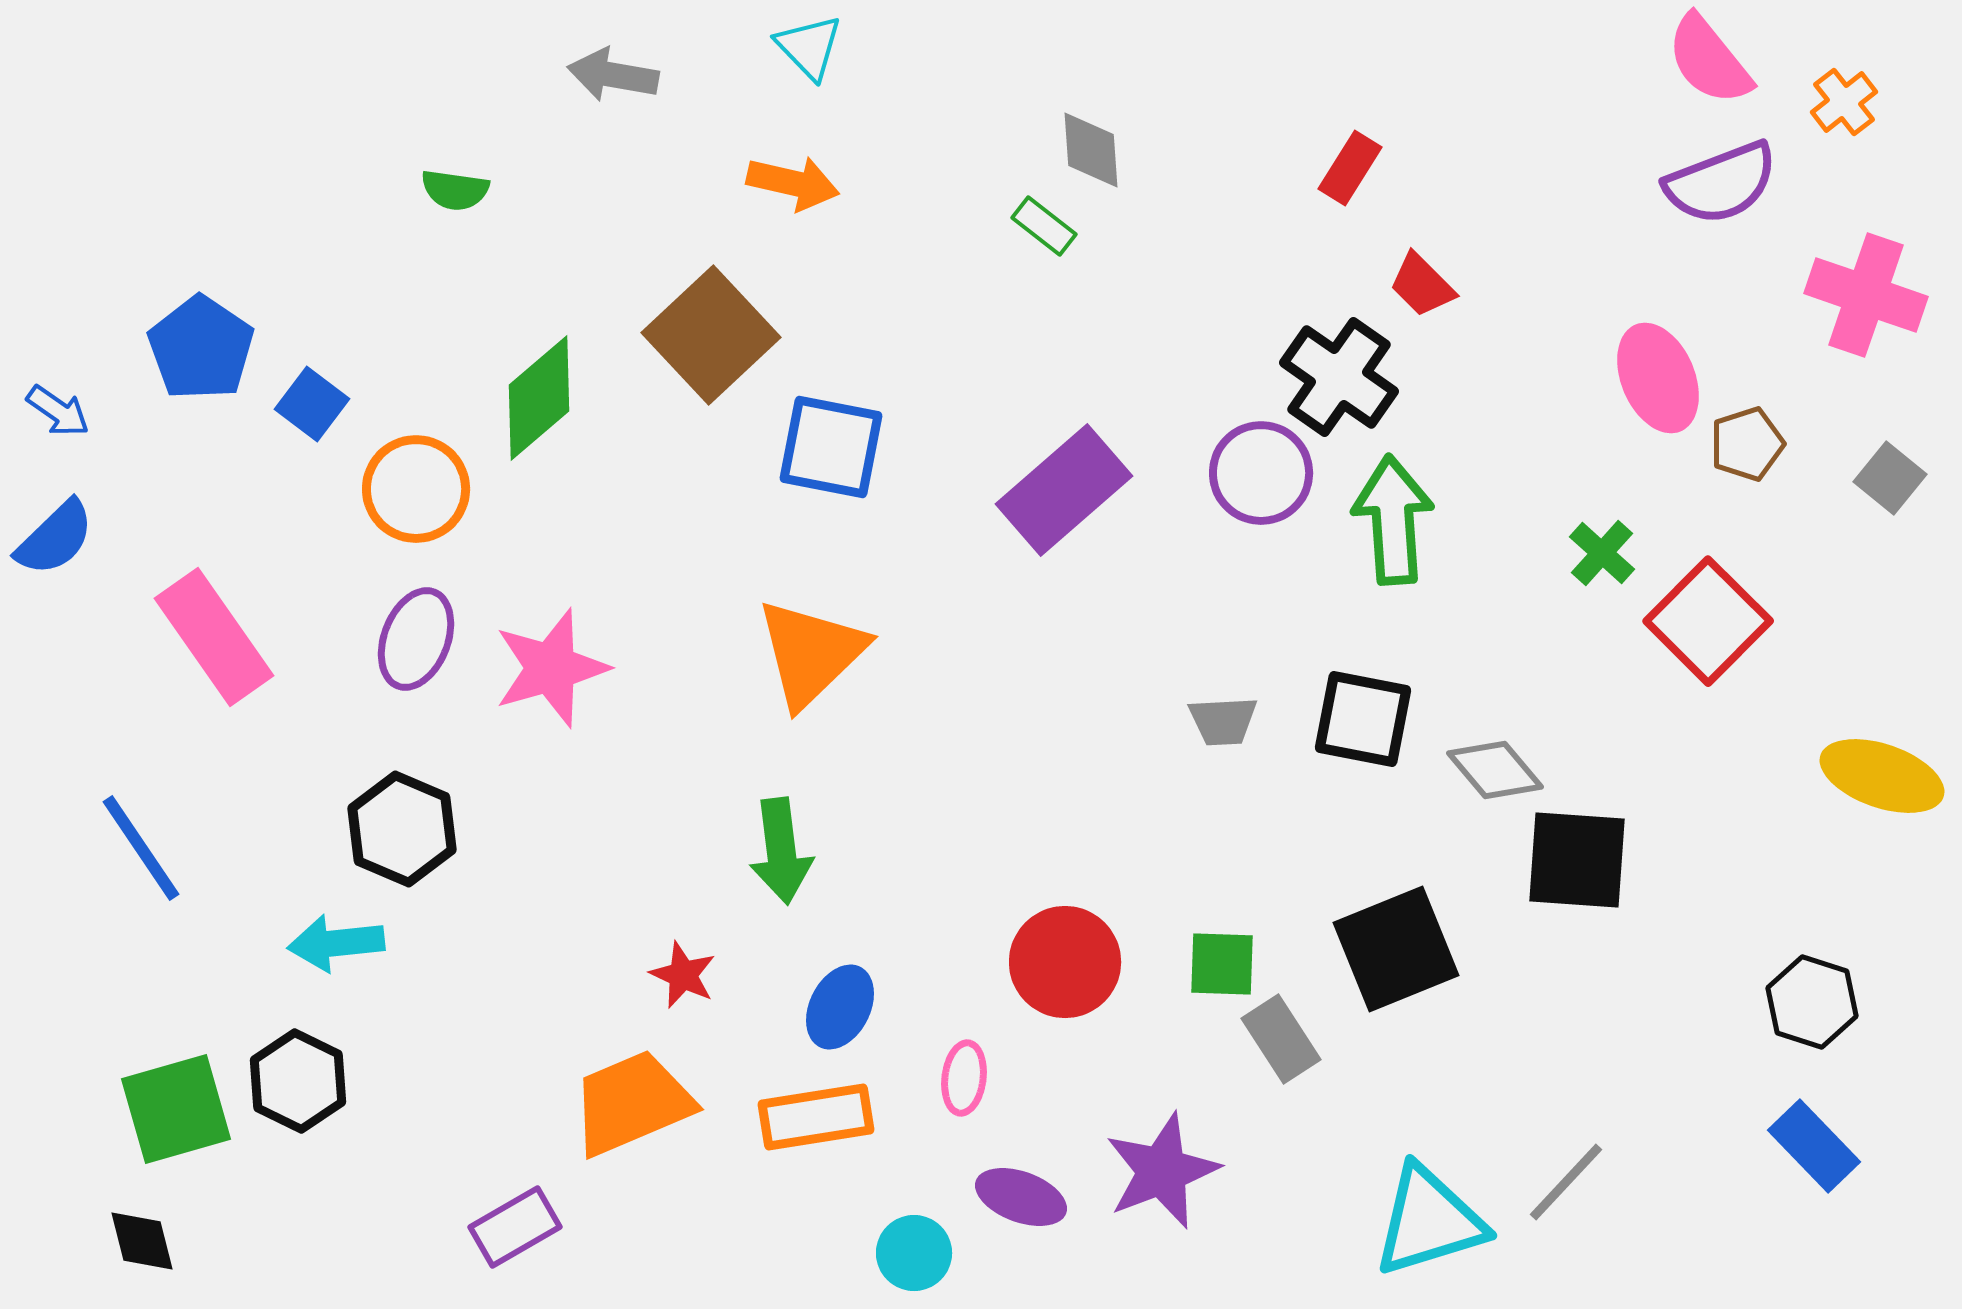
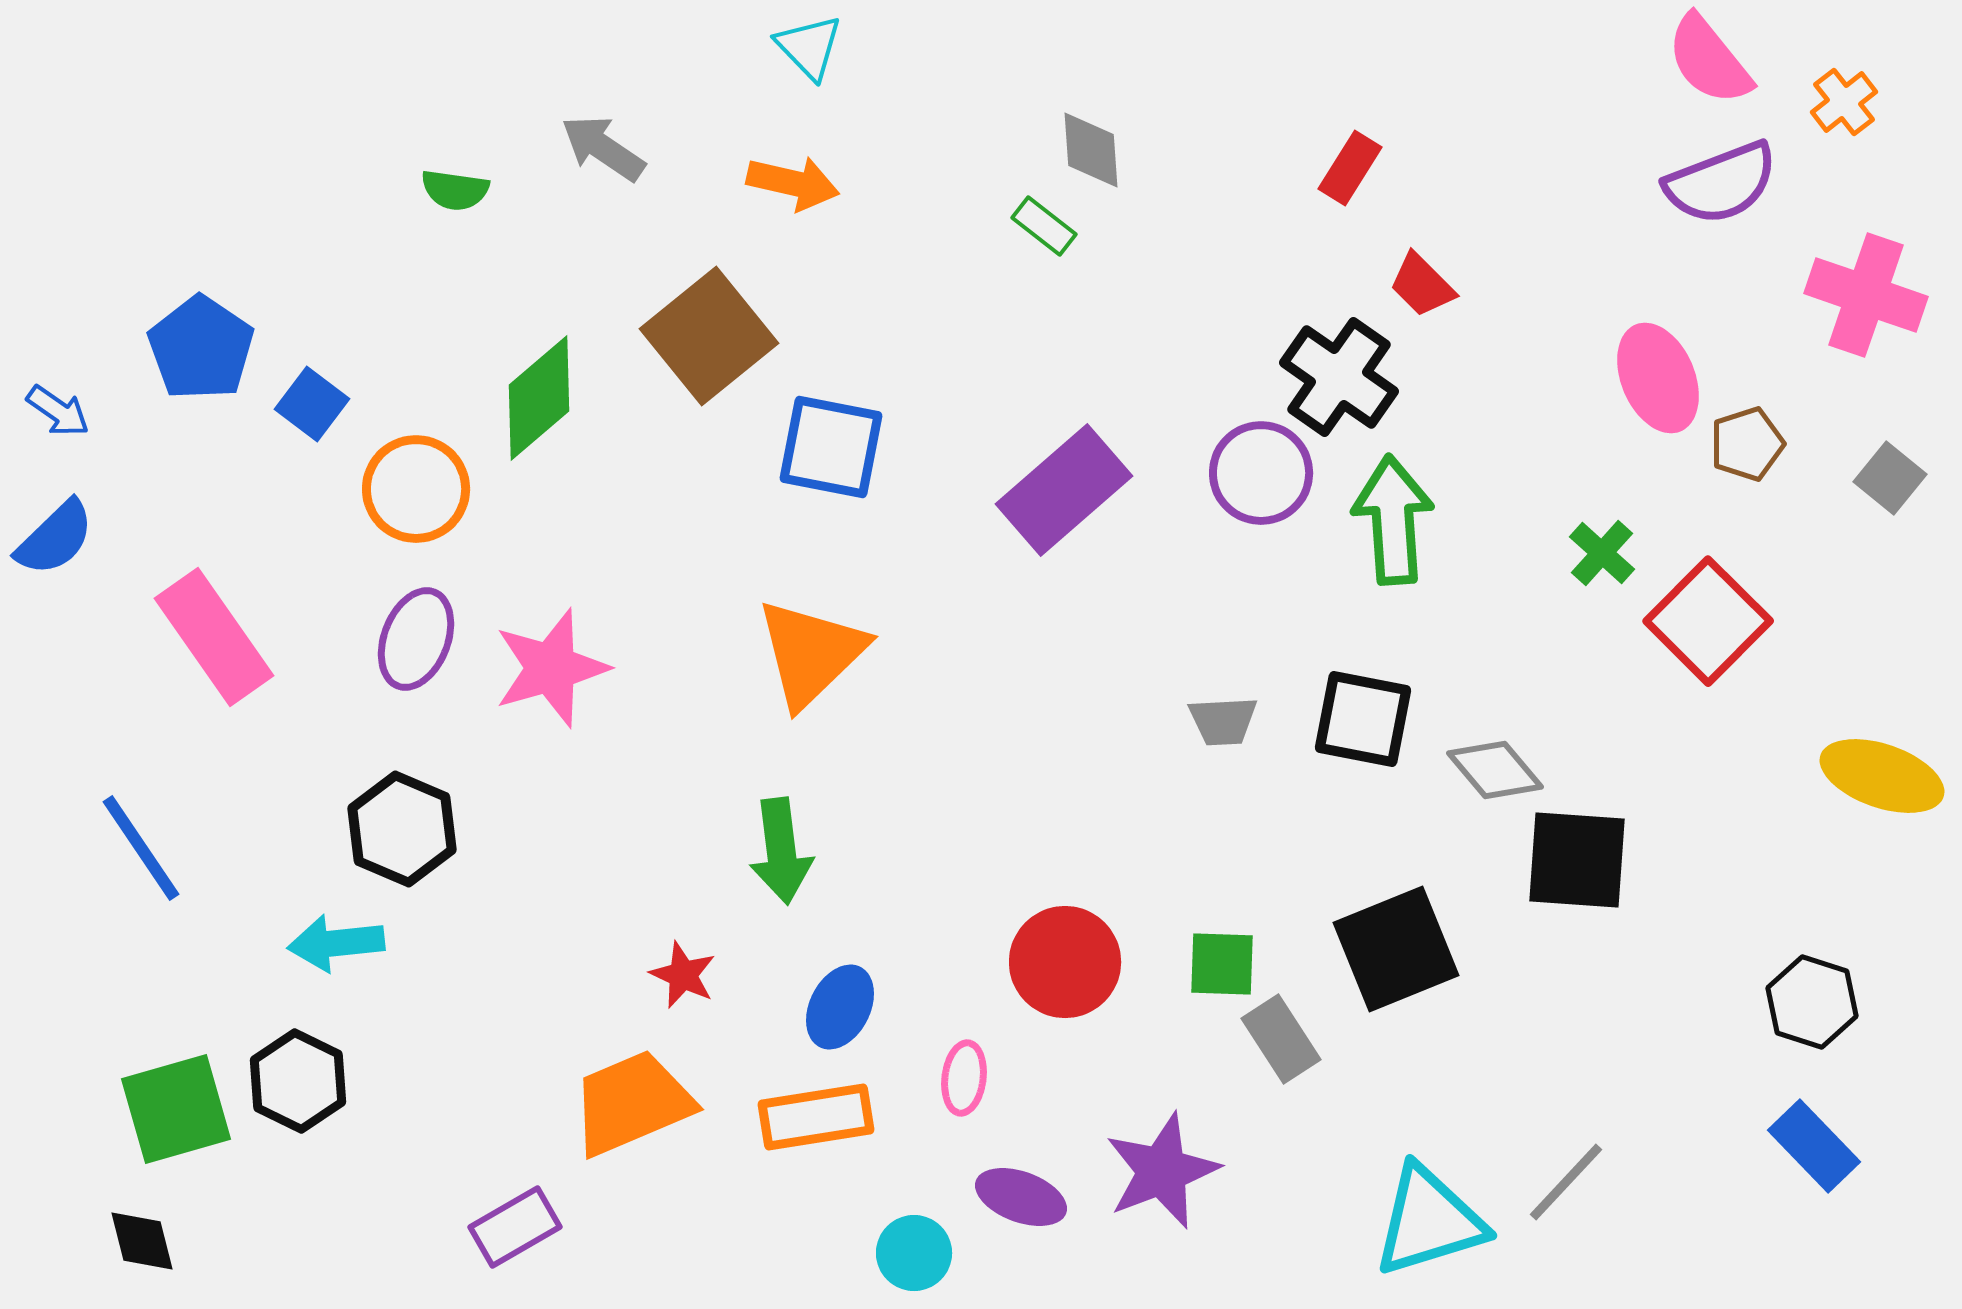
gray arrow at (613, 75): moved 10 px left, 73 px down; rotated 24 degrees clockwise
brown square at (711, 335): moved 2 px left, 1 px down; rotated 4 degrees clockwise
